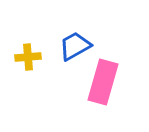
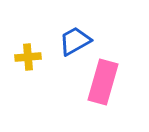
blue trapezoid: moved 5 px up
